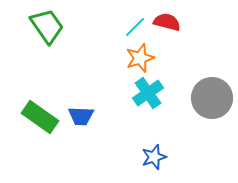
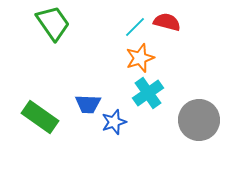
green trapezoid: moved 6 px right, 3 px up
gray circle: moved 13 px left, 22 px down
blue trapezoid: moved 7 px right, 12 px up
blue star: moved 40 px left, 35 px up
